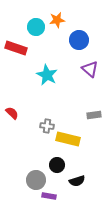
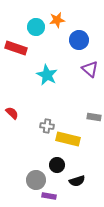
gray rectangle: moved 2 px down; rotated 16 degrees clockwise
